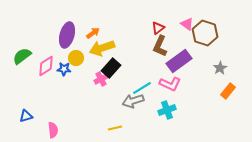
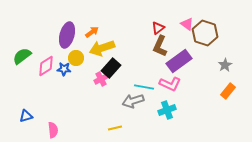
orange arrow: moved 1 px left, 1 px up
gray star: moved 5 px right, 3 px up
cyan line: moved 2 px right, 1 px up; rotated 42 degrees clockwise
